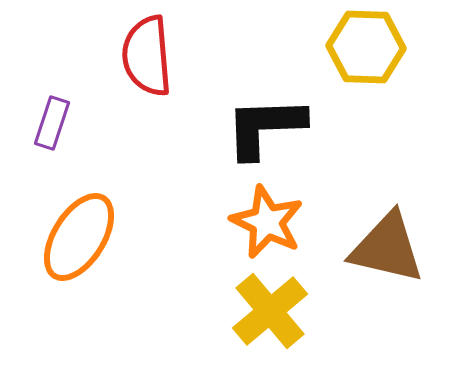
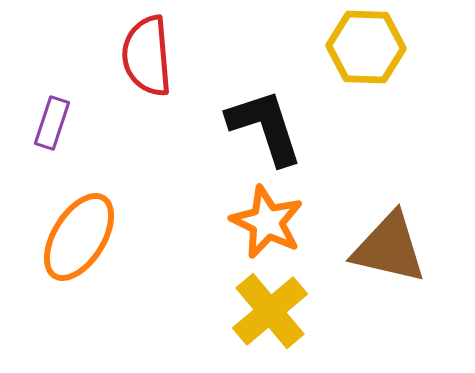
black L-shape: rotated 74 degrees clockwise
brown triangle: moved 2 px right
